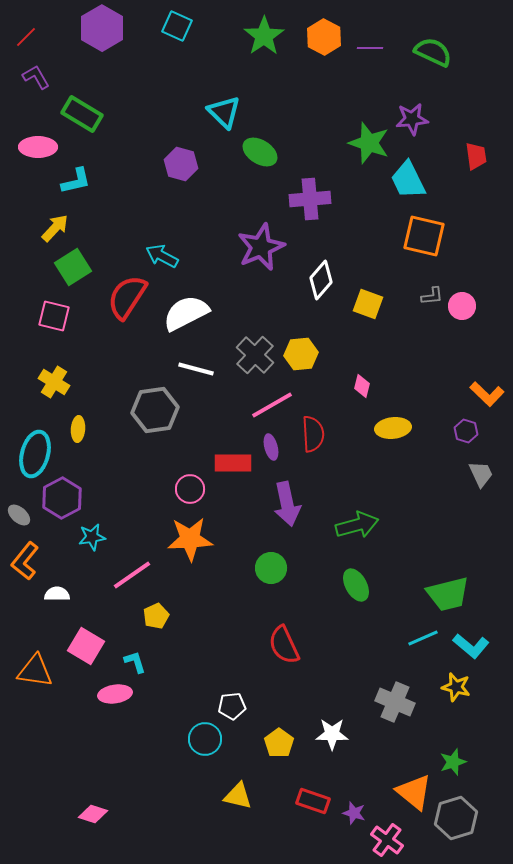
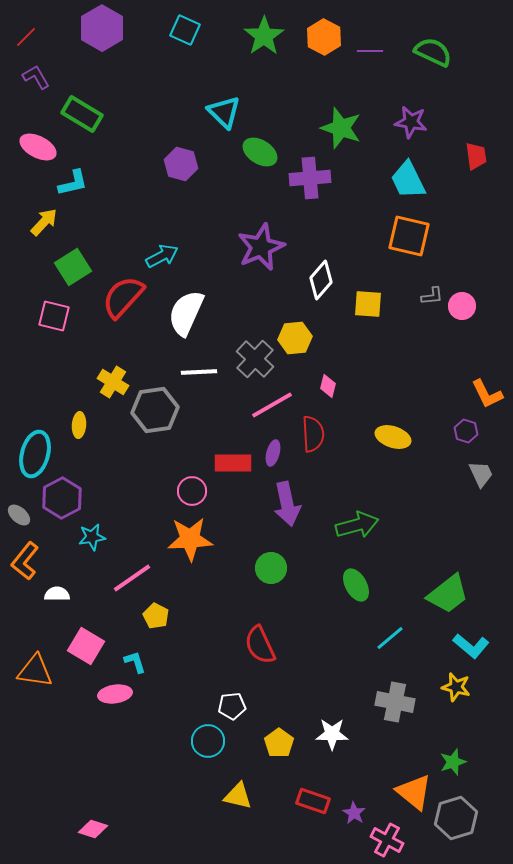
cyan square at (177, 26): moved 8 px right, 4 px down
purple line at (370, 48): moved 3 px down
purple star at (412, 119): moved 1 px left, 3 px down; rotated 16 degrees clockwise
green star at (369, 143): moved 28 px left, 15 px up
pink ellipse at (38, 147): rotated 27 degrees clockwise
cyan L-shape at (76, 181): moved 3 px left, 2 px down
purple cross at (310, 199): moved 21 px up
yellow arrow at (55, 228): moved 11 px left, 6 px up
orange square at (424, 236): moved 15 px left
cyan arrow at (162, 256): rotated 124 degrees clockwise
red semicircle at (127, 297): moved 4 px left; rotated 9 degrees clockwise
yellow square at (368, 304): rotated 16 degrees counterclockwise
white semicircle at (186, 313): rotated 39 degrees counterclockwise
yellow hexagon at (301, 354): moved 6 px left, 16 px up
gray cross at (255, 355): moved 4 px down
white line at (196, 369): moved 3 px right, 3 px down; rotated 18 degrees counterclockwise
yellow cross at (54, 382): moved 59 px right
pink diamond at (362, 386): moved 34 px left
orange L-shape at (487, 394): rotated 20 degrees clockwise
yellow ellipse at (393, 428): moved 9 px down; rotated 24 degrees clockwise
yellow ellipse at (78, 429): moved 1 px right, 4 px up
purple ellipse at (271, 447): moved 2 px right, 6 px down; rotated 30 degrees clockwise
pink circle at (190, 489): moved 2 px right, 2 px down
pink line at (132, 575): moved 3 px down
green trapezoid at (448, 594): rotated 24 degrees counterclockwise
yellow pentagon at (156, 616): rotated 20 degrees counterclockwise
cyan line at (423, 638): moved 33 px left; rotated 16 degrees counterclockwise
red semicircle at (284, 645): moved 24 px left
gray cross at (395, 702): rotated 12 degrees counterclockwise
cyan circle at (205, 739): moved 3 px right, 2 px down
purple star at (354, 813): rotated 15 degrees clockwise
pink diamond at (93, 814): moved 15 px down
pink cross at (387, 840): rotated 8 degrees counterclockwise
